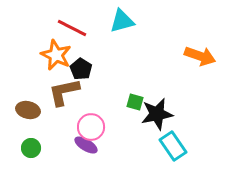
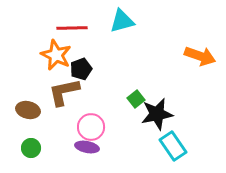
red line: rotated 28 degrees counterclockwise
black pentagon: rotated 20 degrees clockwise
green square: moved 1 px right, 3 px up; rotated 36 degrees clockwise
purple ellipse: moved 1 px right, 2 px down; rotated 20 degrees counterclockwise
